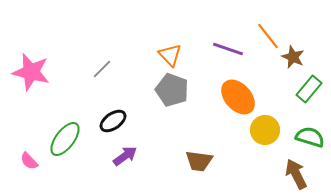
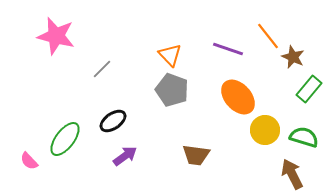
pink star: moved 25 px right, 36 px up
green semicircle: moved 6 px left
brown trapezoid: moved 3 px left, 6 px up
brown arrow: moved 4 px left
